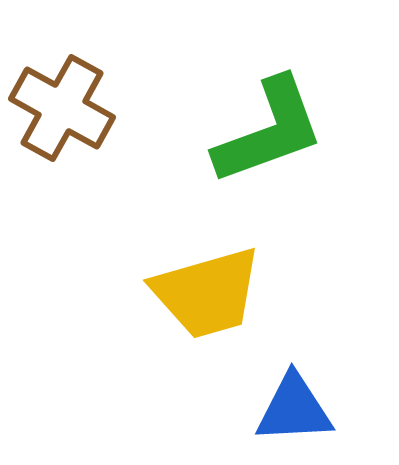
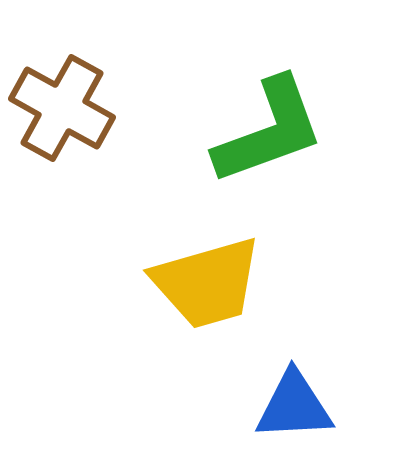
yellow trapezoid: moved 10 px up
blue triangle: moved 3 px up
